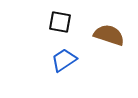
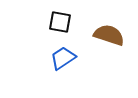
blue trapezoid: moved 1 px left, 2 px up
